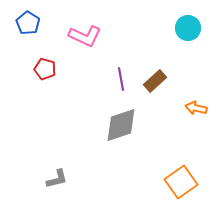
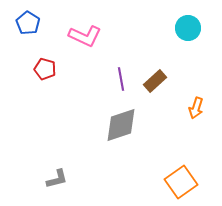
orange arrow: rotated 85 degrees counterclockwise
